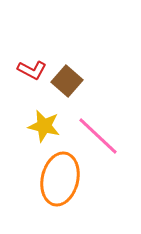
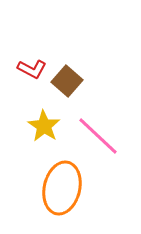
red L-shape: moved 1 px up
yellow star: rotated 20 degrees clockwise
orange ellipse: moved 2 px right, 9 px down
